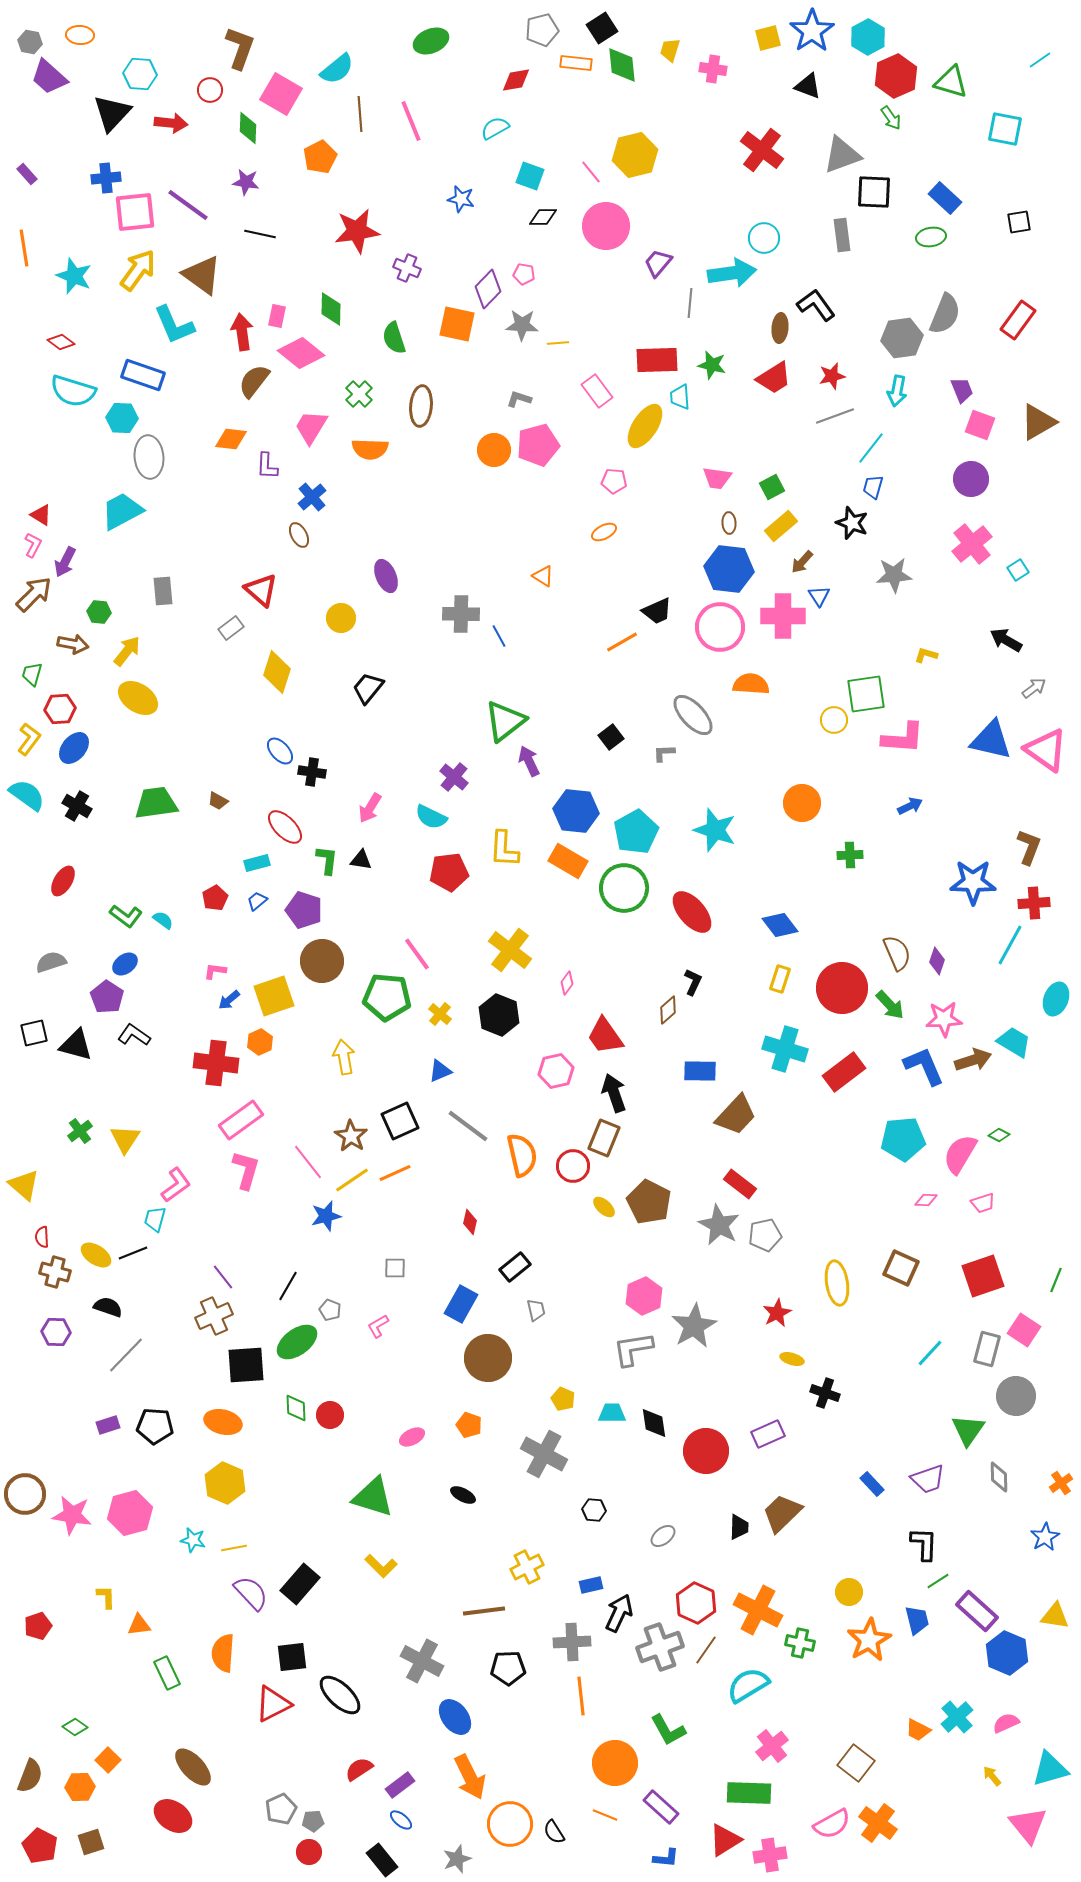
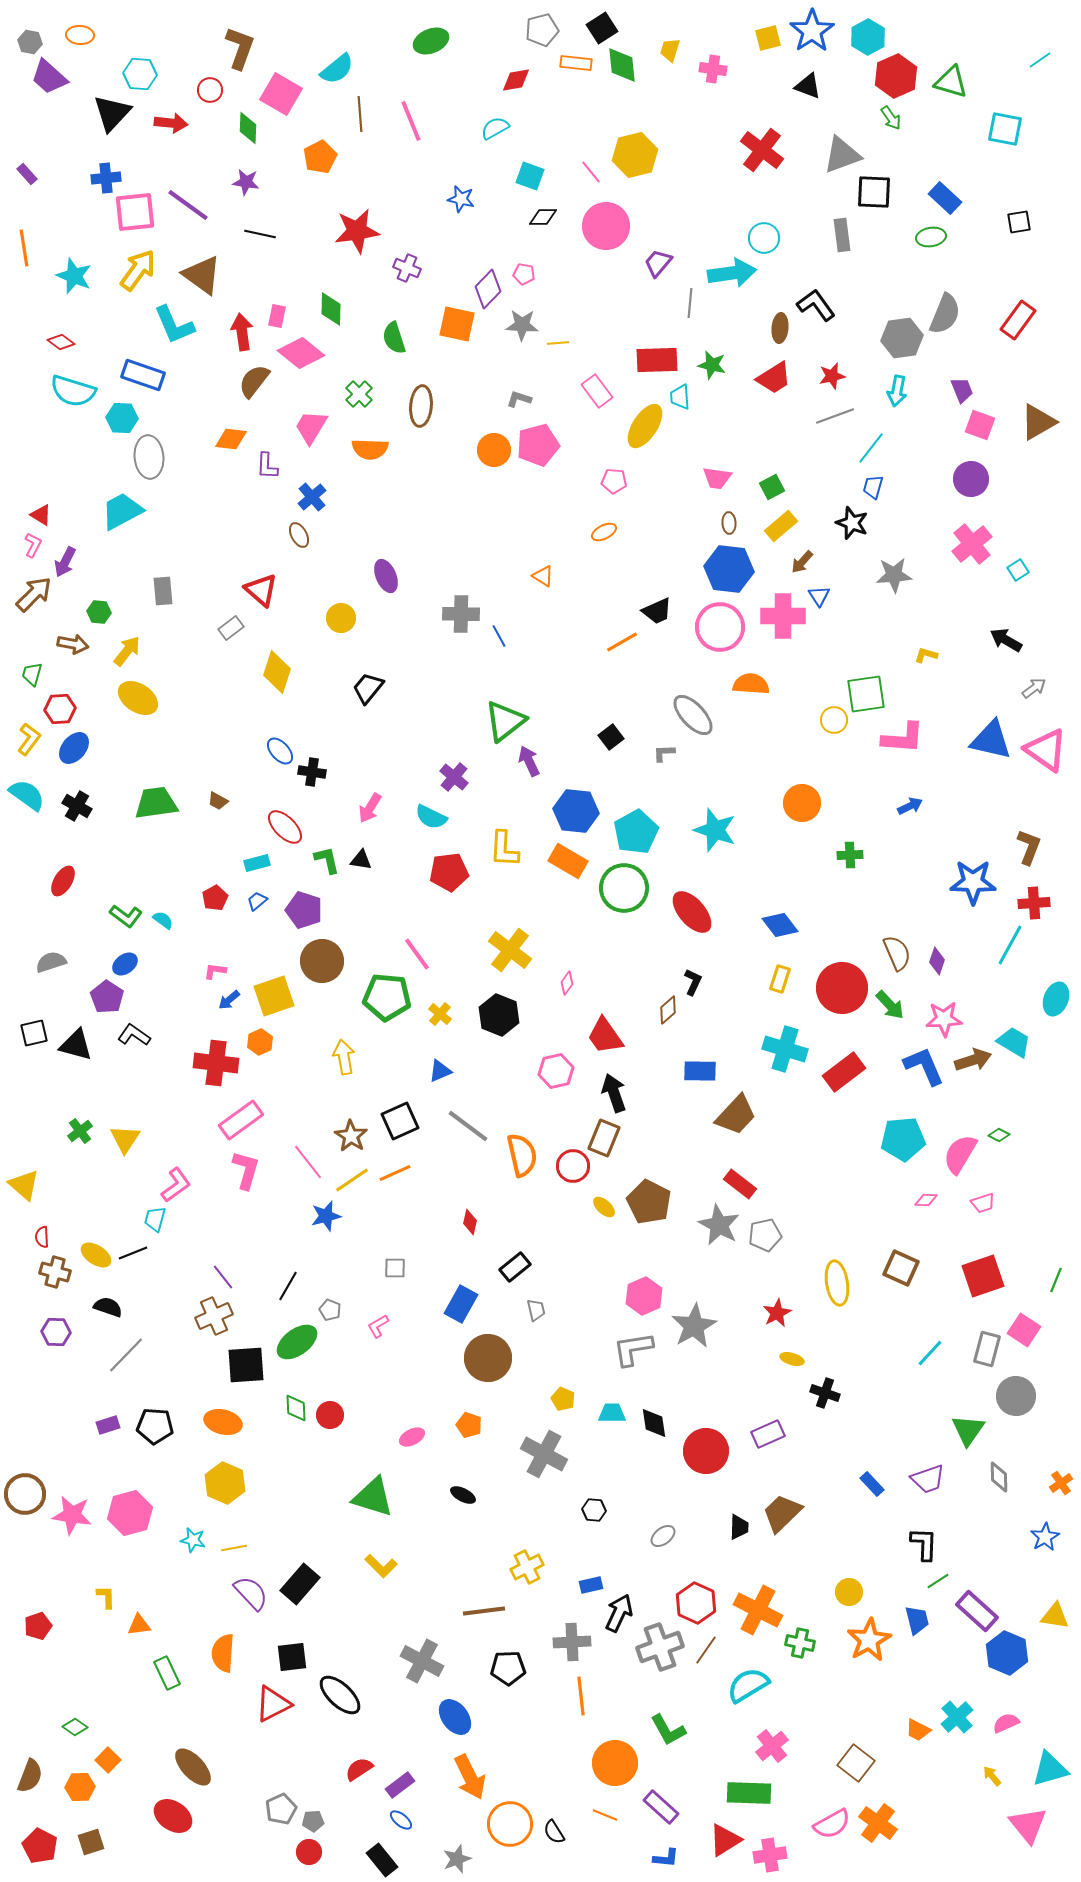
green L-shape at (327, 860): rotated 20 degrees counterclockwise
